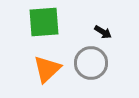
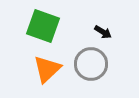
green square: moved 1 px left, 4 px down; rotated 24 degrees clockwise
gray circle: moved 1 px down
